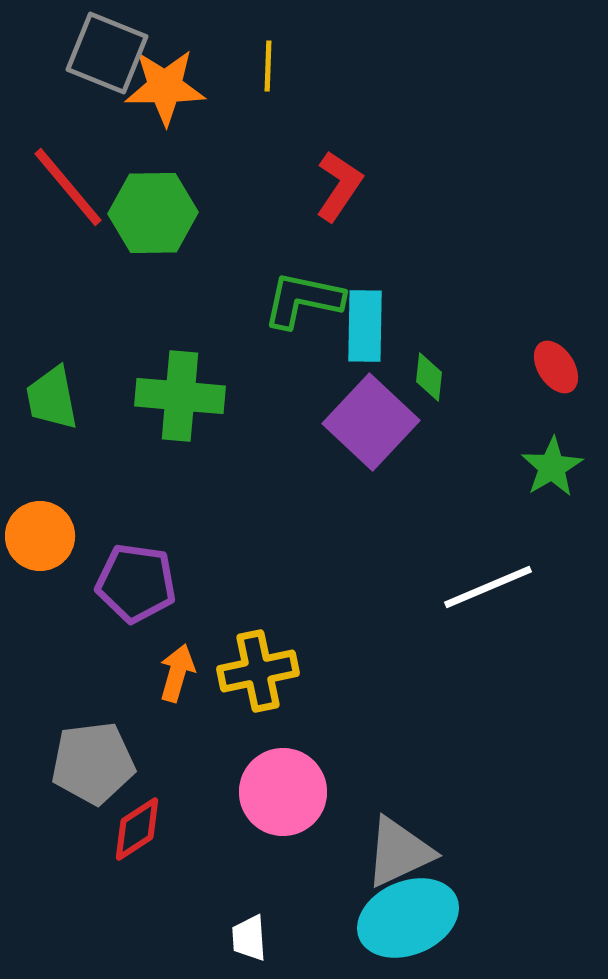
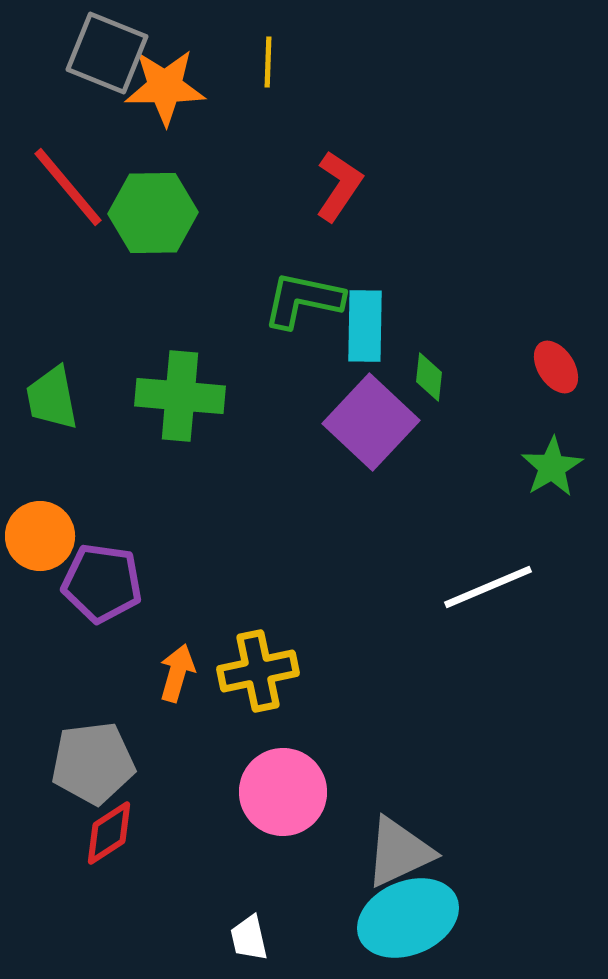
yellow line: moved 4 px up
purple pentagon: moved 34 px left
red diamond: moved 28 px left, 4 px down
white trapezoid: rotated 9 degrees counterclockwise
